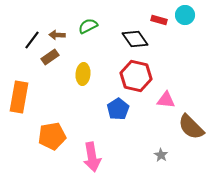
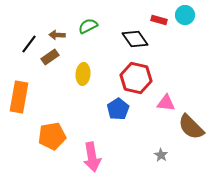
black line: moved 3 px left, 4 px down
red hexagon: moved 2 px down
pink triangle: moved 3 px down
